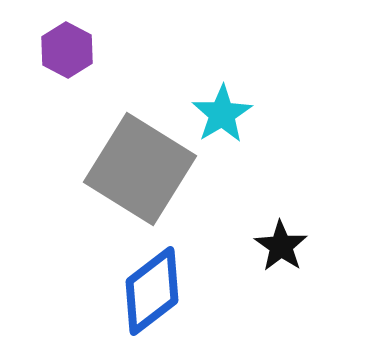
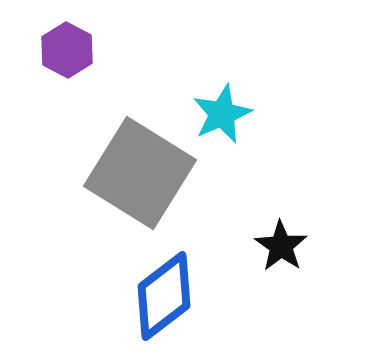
cyan star: rotated 8 degrees clockwise
gray square: moved 4 px down
blue diamond: moved 12 px right, 5 px down
